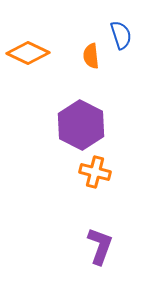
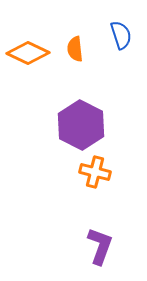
orange semicircle: moved 16 px left, 7 px up
